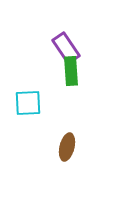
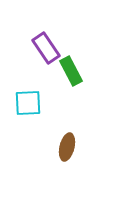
purple rectangle: moved 20 px left
green rectangle: rotated 24 degrees counterclockwise
